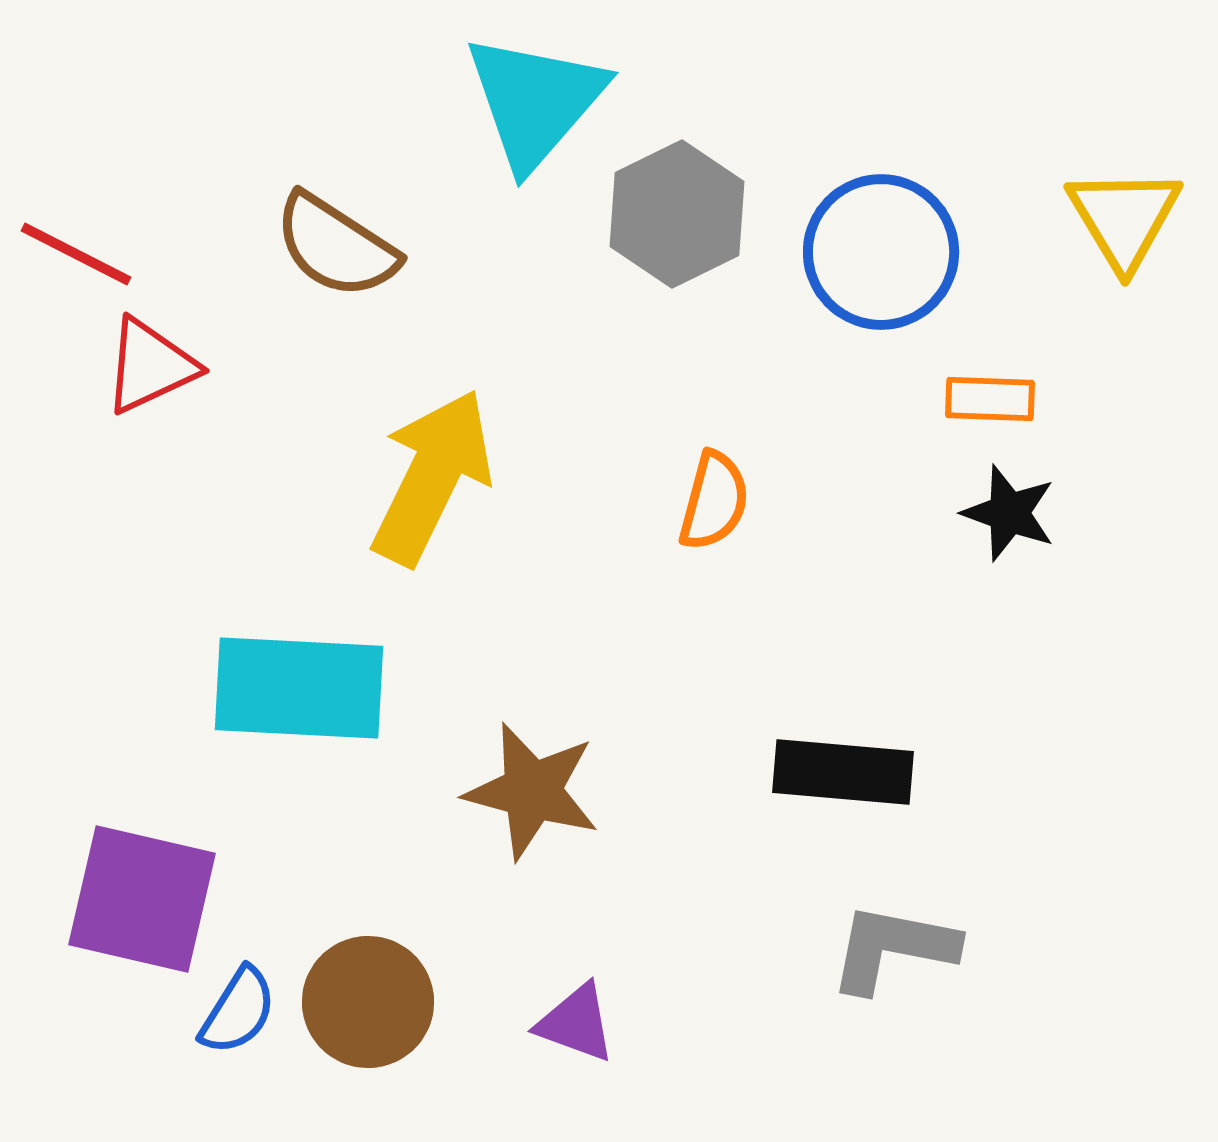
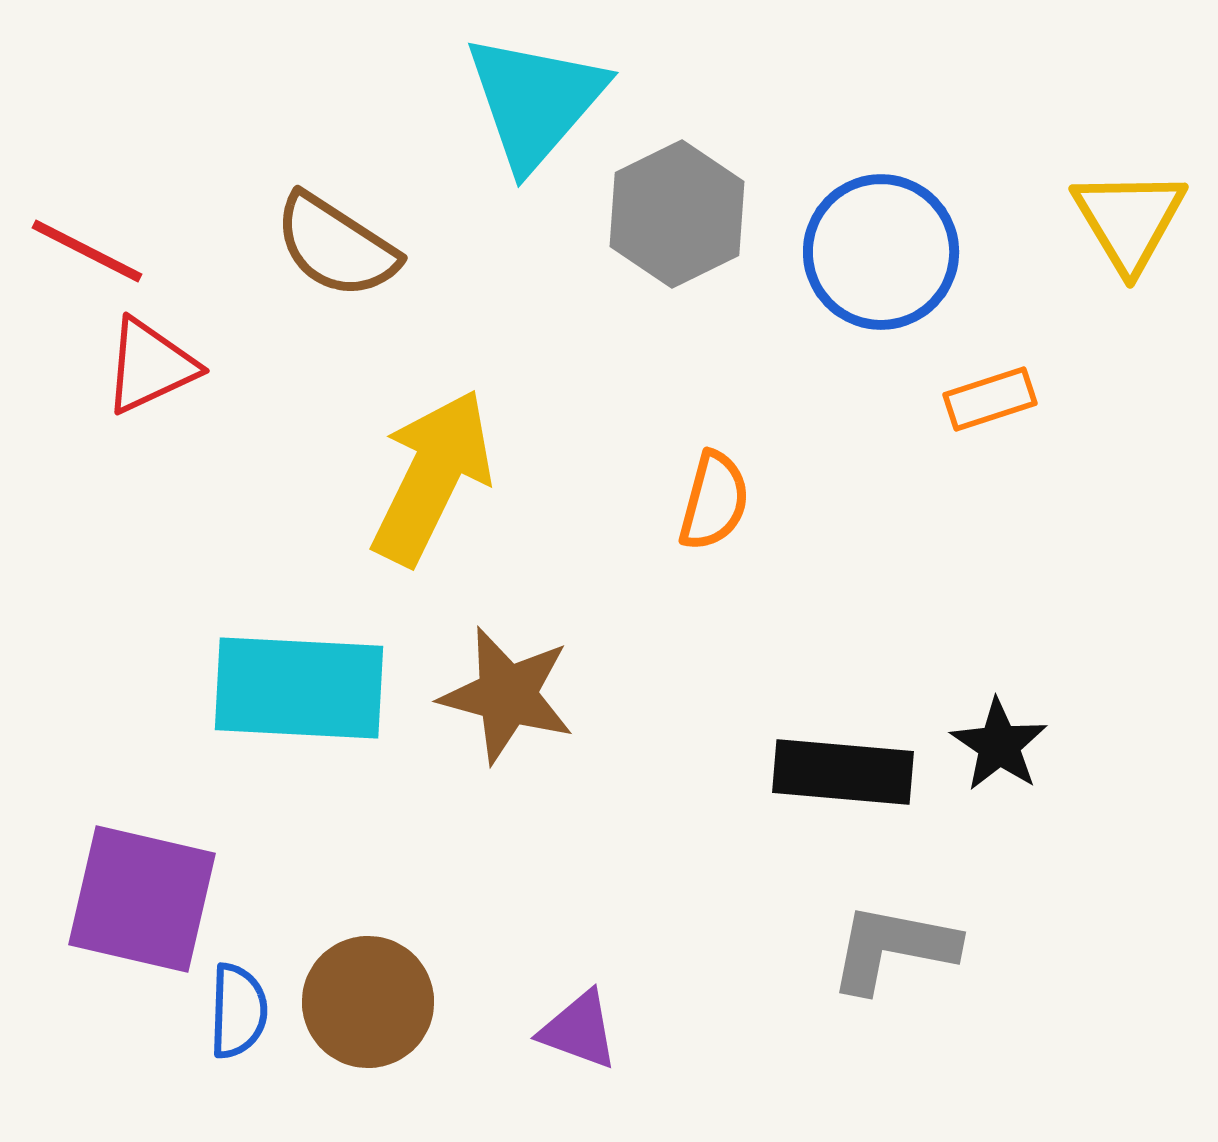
yellow triangle: moved 5 px right, 2 px down
red line: moved 11 px right, 3 px up
orange rectangle: rotated 20 degrees counterclockwise
black star: moved 10 px left, 232 px down; rotated 14 degrees clockwise
brown star: moved 25 px left, 96 px up
blue semicircle: rotated 30 degrees counterclockwise
purple triangle: moved 3 px right, 7 px down
